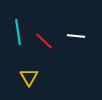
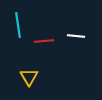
cyan line: moved 7 px up
red line: rotated 48 degrees counterclockwise
